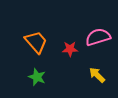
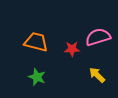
orange trapezoid: rotated 35 degrees counterclockwise
red star: moved 2 px right
